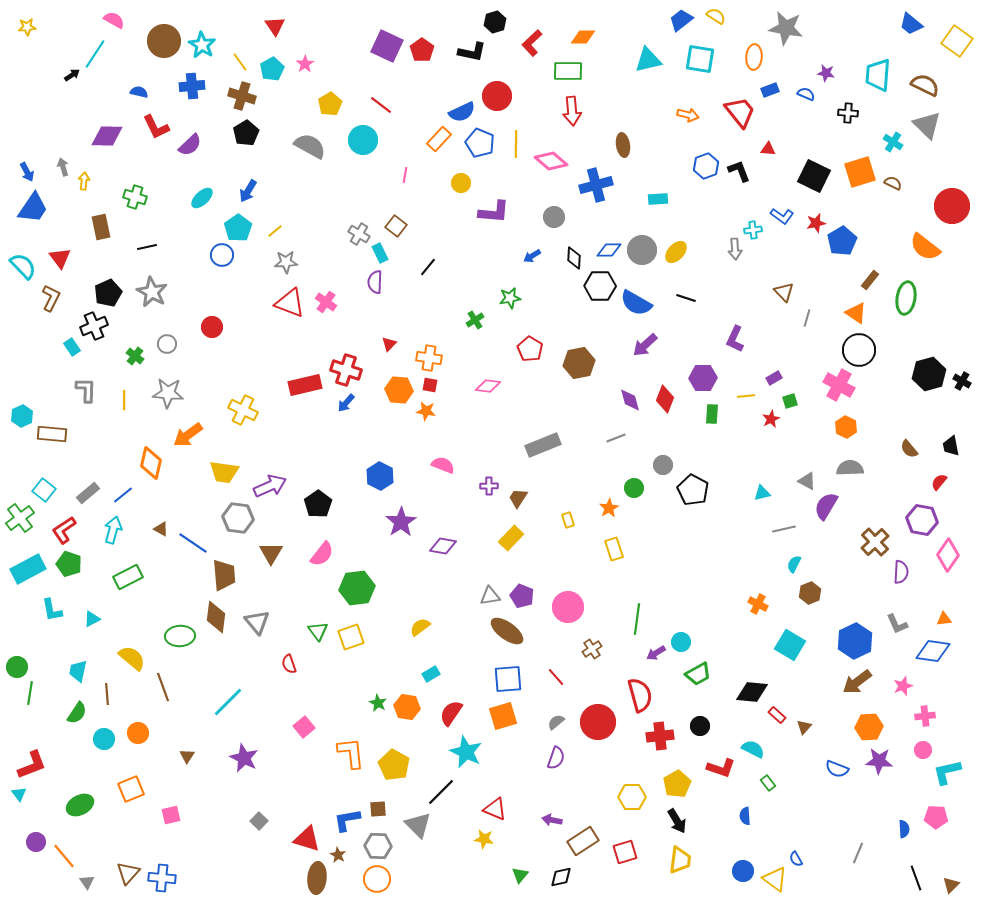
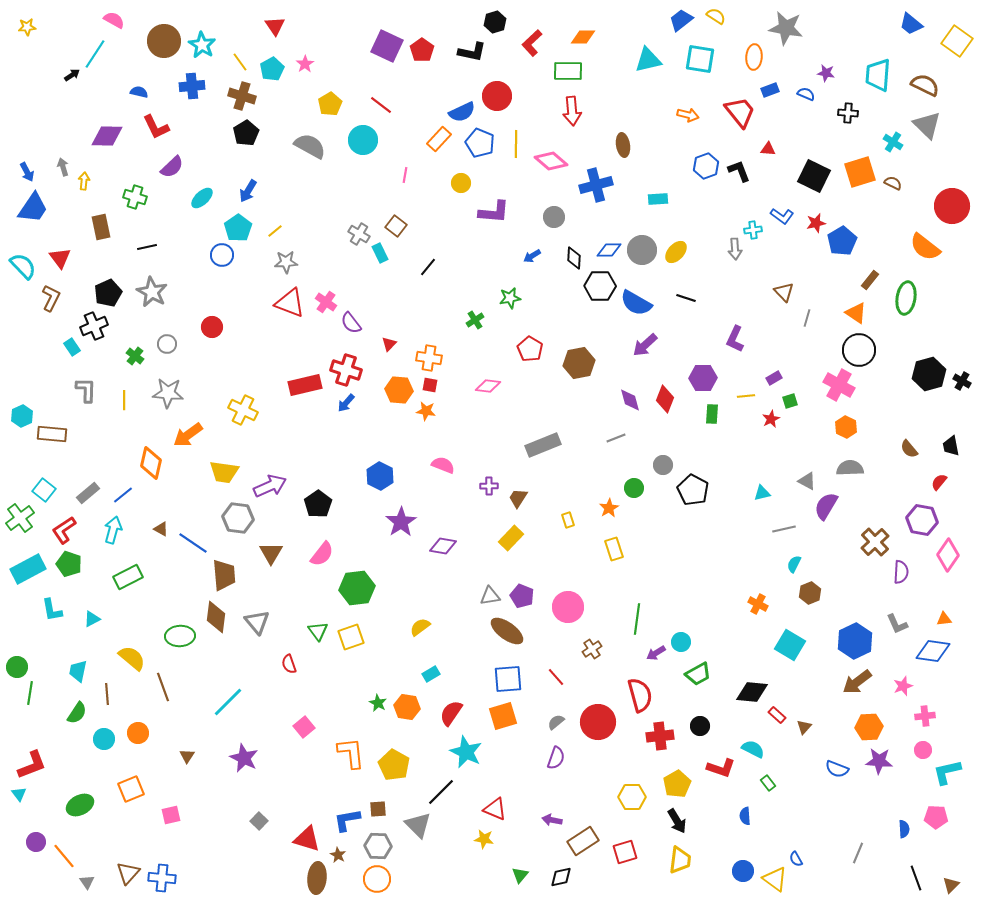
purple semicircle at (190, 145): moved 18 px left, 22 px down
purple semicircle at (375, 282): moved 24 px left, 41 px down; rotated 40 degrees counterclockwise
